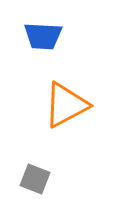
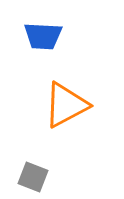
gray square: moved 2 px left, 2 px up
